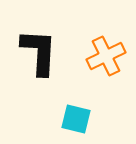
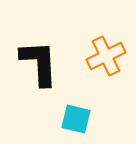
black L-shape: moved 11 px down; rotated 6 degrees counterclockwise
